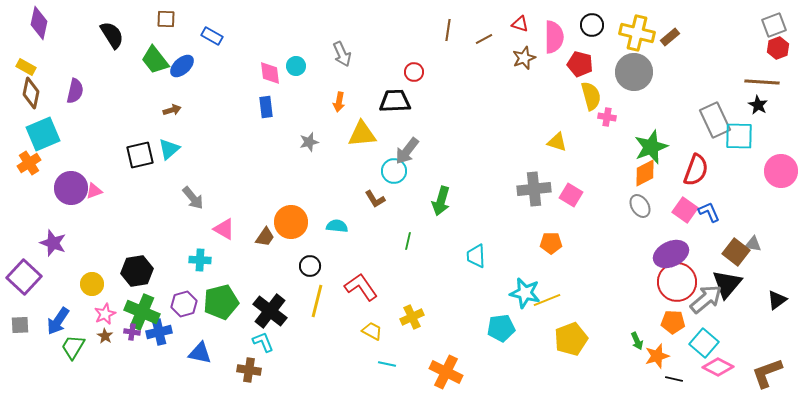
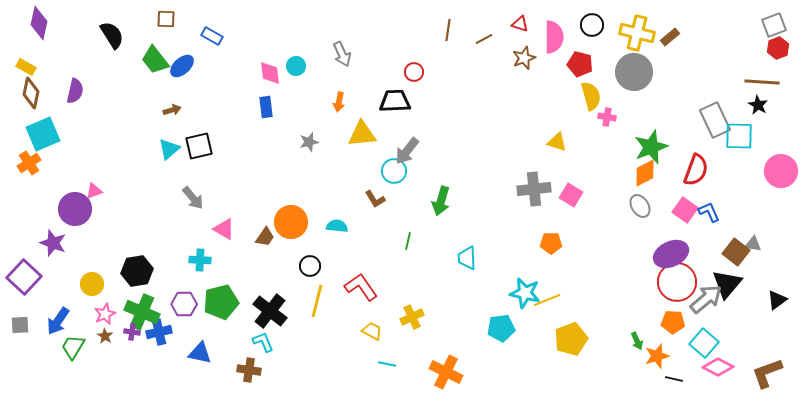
black square at (140, 155): moved 59 px right, 9 px up
purple circle at (71, 188): moved 4 px right, 21 px down
cyan trapezoid at (476, 256): moved 9 px left, 2 px down
purple hexagon at (184, 304): rotated 15 degrees clockwise
